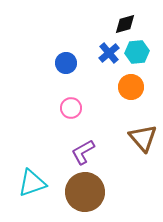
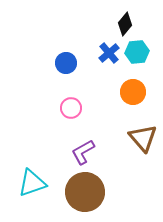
black diamond: rotated 35 degrees counterclockwise
orange circle: moved 2 px right, 5 px down
